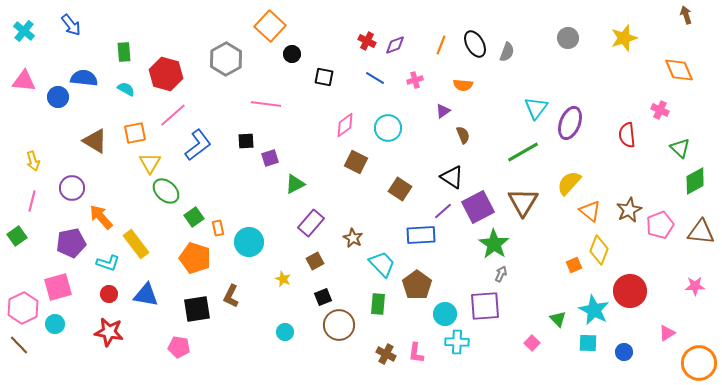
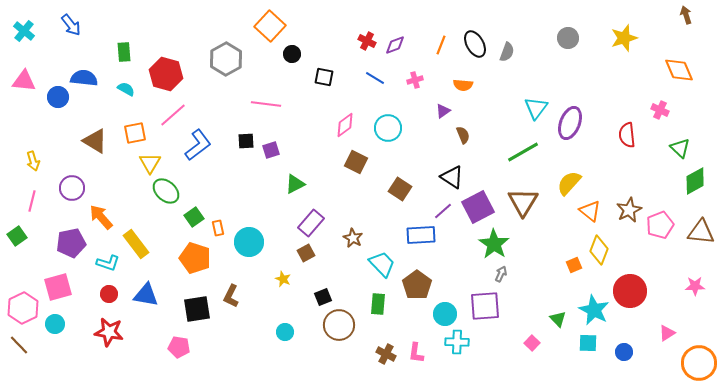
purple square at (270, 158): moved 1 px right, 8 px up
brown square at (315, 261): moved 9 px left, 8 px up
